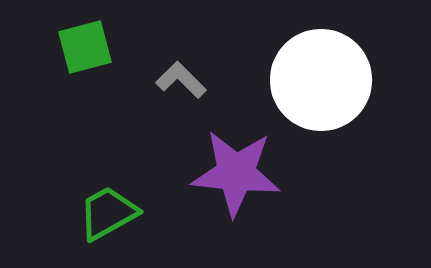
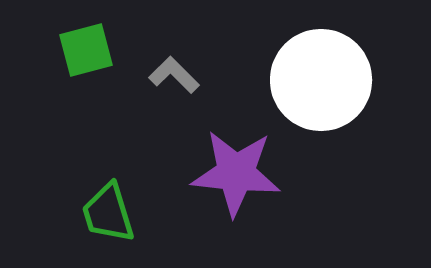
green square: moved 1 px right, 3 px down
gray L-shape: moved 7 px left, 5 px up
green trapezoid: rotated 78 degrees counterclockwise
